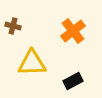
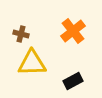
brown cross: moved 8 px right, 8 px down
